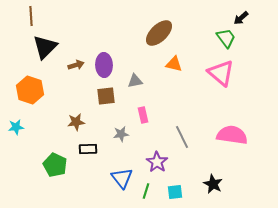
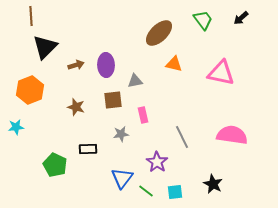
green trapezoid: moved 23 px left, 18 px up
purple ellipse: moved 2 px right
pink triangle: rotated 28 degrees counterclockwise
orange hexagon: rotated 20 degrees clockwise
brown square: moved 7 px right, 4 px down
brown star: moved 15 px up; rotated 24 degrees clockwise
blue triangle: rotated 15 degrees clockwise
green line: rotated 70 degrees counterclockwise
